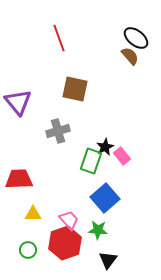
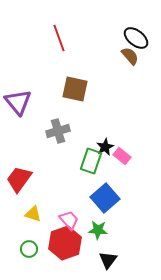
pink rectangle: rotated 12 degrees counterclockwise
red trapezoid: rotated 52 degrees counterclockwise
yellow triangle: rotated 18 degrees clockwise
green circle: moved 1 px right, 1 px up
